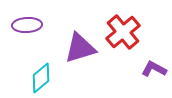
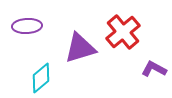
purple ellipse: moved 1 px down
